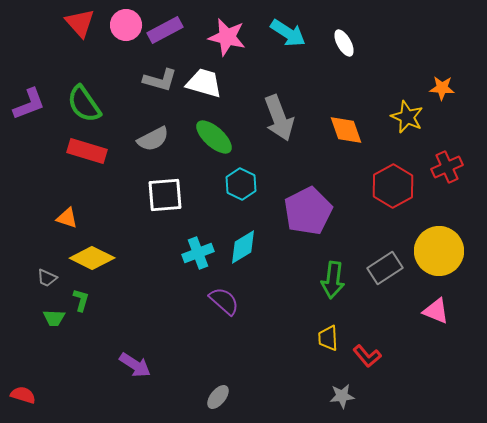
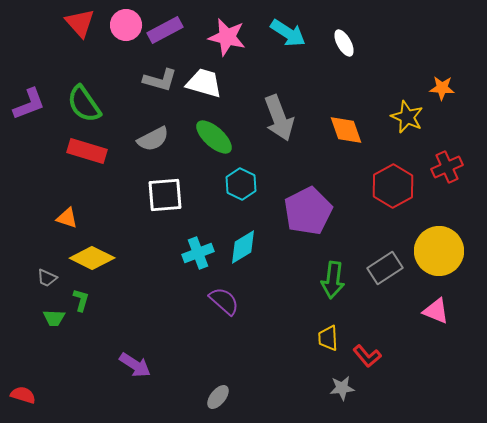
gray star: moved 8 px up
